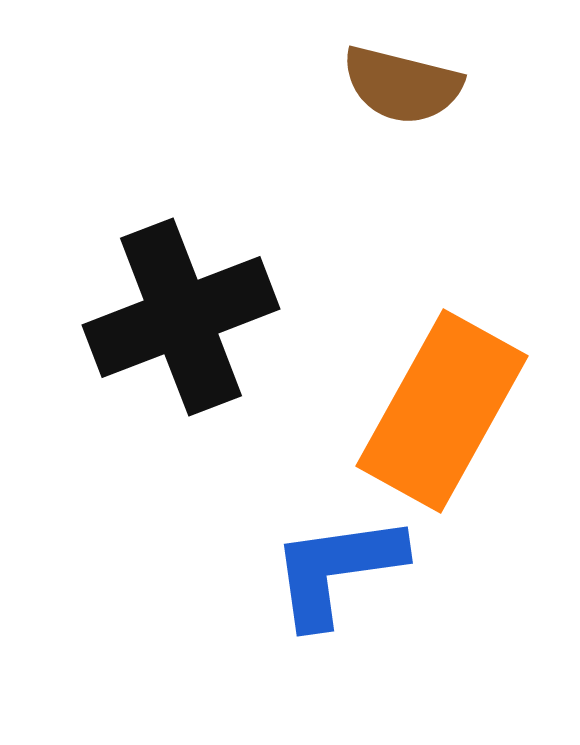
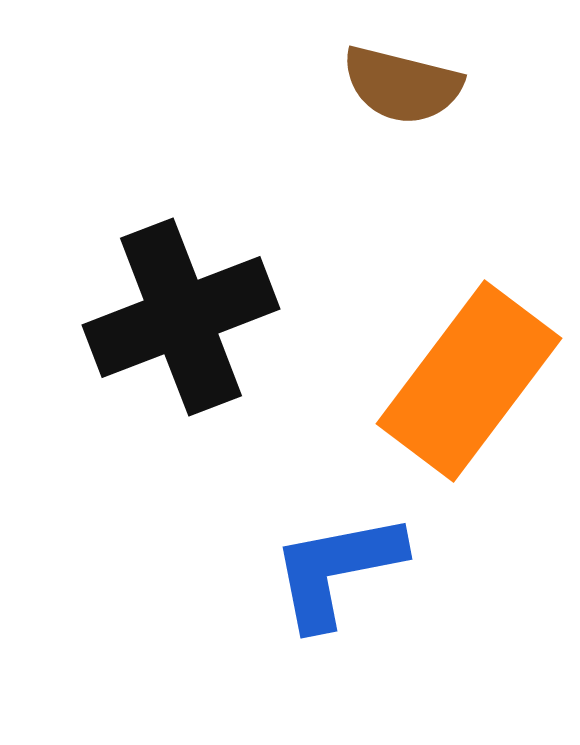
orange rectangle: moved 27 px right, 30 px up; rotated 8 degrees clockwise
blue L-shape: rotated 3 degrees counterclockwise
